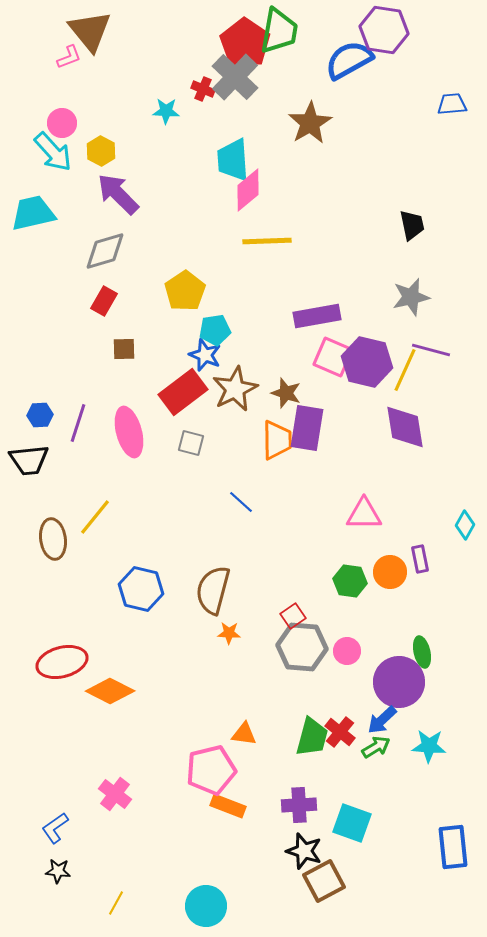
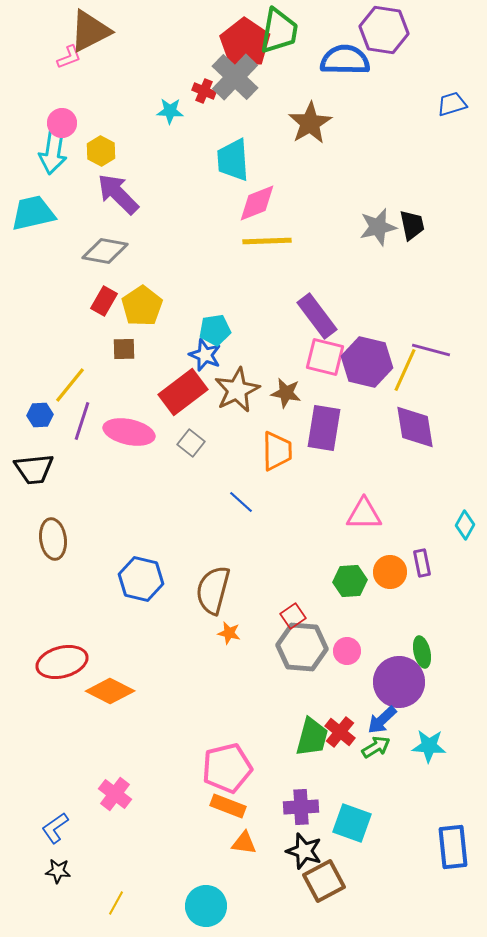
brown triangle at (90, 31): rotated 42 degrees clockwise
blue semicircle at (349, 60): moved 4 px left; rotated 30 degrees clockwise
red cross at (203, 89): moved 1 px right, 2 px down
blue trapezoid at (452, 104): rotated 12 degrees counterclockwise
cyan star at (166, 111): moved 4 px right
cyan arrow at (53, 152): rotated 51 degrees clockwise
pink diamond at (248, 190): moved 9 px right, 13 px down; rotated 18 degrees clockwise
gray diamond at (105, 251): rotated 27 degrees clockwise
yellow pentagon at (185, 291): moved 43 px left, 15 px down
gray star at (411, 297): moved 33 px left, 70 px up
purple rectangle at (317, 316): rotated 63 degrees clockwise
pink square at (333, 357): moved 8 px left; rotated 9 degrees counterclockwise
brown star at (235, 389): moved 2 px right, 1 px down
brown star at (286, 393): rotated 8 degrees counterclockwise
purple line at (78, 423): moved 4 px right, 2 px up
purple diamond at (405, 427): moved 10 px right
purple rectangle at (307, 428): moved 17 px right
pink ellipse at (129, 432): rotated 63 degrees counterclockwise
orange trapezoid at (277, 440): moved 11 px down
gray square at (191, 443): rotated 24 degrees clockwise
black trapezoid at (29, 460): moved 5 px right, 9 px down
yellow line at (95, 517): moved 25 px left, 132 px up
purple rectangle at (420, 559): moved 2 px right, 4 px down
green hexagon at (350, 581): rotated 12 degrees counterclockwise
blue hexagon at (141, 589): moved 10 px up
orange star at (229, 633): rotated 10 degrees clockwise
orange triangle at (244, 734): moved 109 px down
pink pentagon at (211, 770): moved 16 px right, 2 px up
purple cross at (299, 805): moved 2 px right, 2 px down
